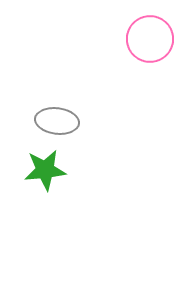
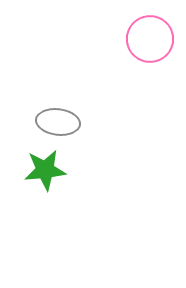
gray ellipse: moved 1 px right, 1 px down
